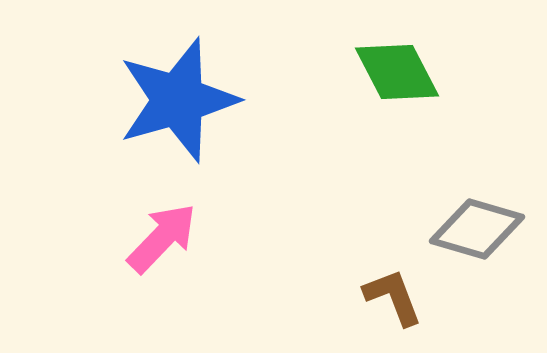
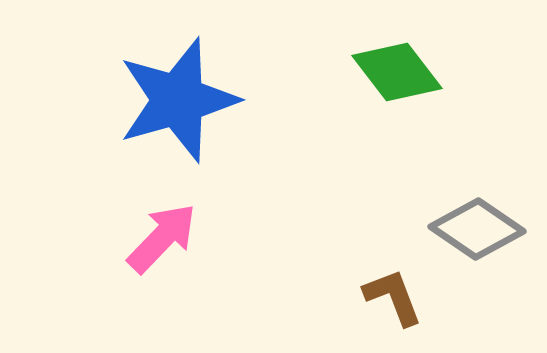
green diamond: rotated 10 degrees counterclockwise
gray diamond: rotated 18 degrees clockwise
